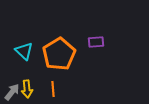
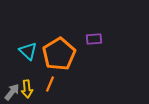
purple rectangle: moved 2 px left, 3 px up
cyan triangle: moved 4 px right
orange line: moved 3 px left, 5 px up; rotated 28 degrees clockwise
